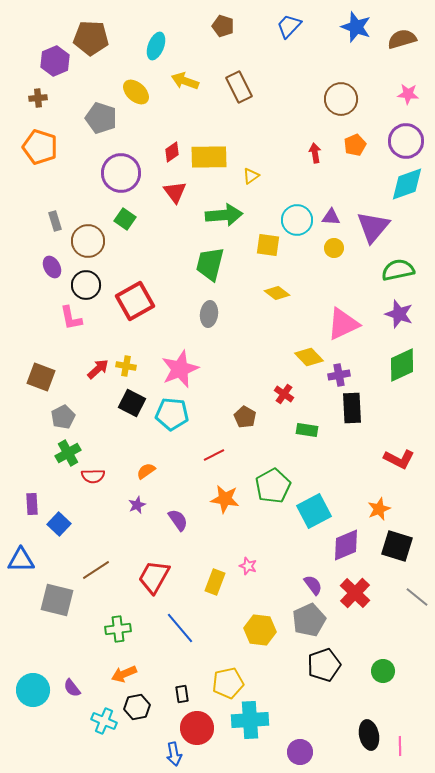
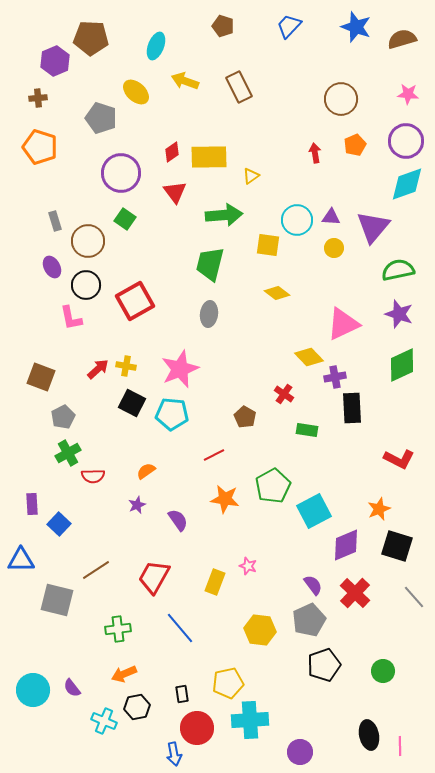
purple cross at (339, 375): moved 4 px left, 2 px down
gray line at (417, 597): moved 3 px left; rotated 10 degrees clockwise
